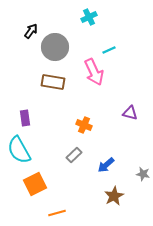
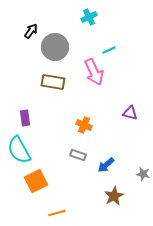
gray rectangle: moved 4 px right; rotated 63 degrees clockwise
orange square: moved 1 px right, 3 px up
